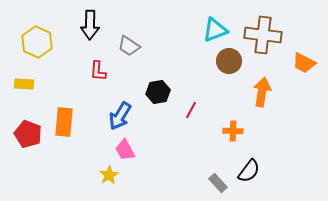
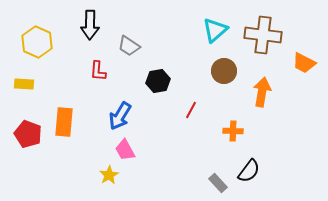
cyan triangle: rotated 20 degrees counterclockwise
brown circle: moved 5 px left, 10 px down
black hexagon: moved 11 px up
